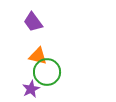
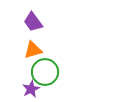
orange triangle: moved 5 px left, 6 px up; rotated 30 degrees counterclockwise
green circle: moved 2 px left
